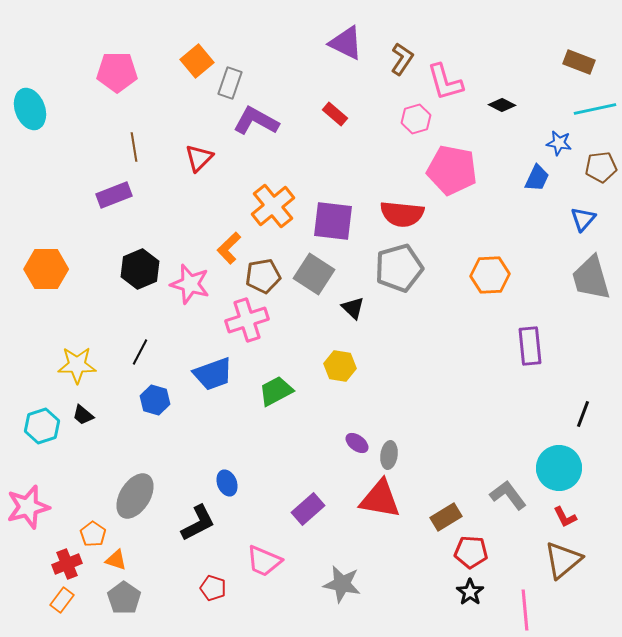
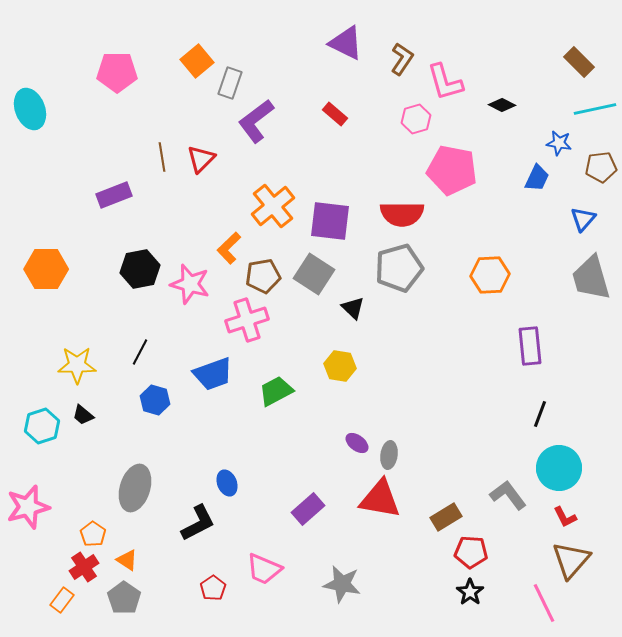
brown rectangle at (579, 62): rotated 24 degrees clockwise
purple L-shape at (256, 121): rotated 66 degrees counterclockwise
brown line at (134, 147): moved 28 px right, 10 px down
red triangle at (199, 158): moved 2 px right, 1 px down
red semicircle at (402, 214): rotated 6 degrees counterclockwise
purple square at (333, 221): moved 3 px left
black hexagon at (140, 269): rotated 12 degrees clockwise
black line at (583, 414): moved 43 px left
gray ellipse at (135, 496): moved 8 px up; rotated 15 degrees counterclockwise
orange triangle at (116, 560): moved 11 px right; rotated 15 degrees clockwise
brown triangle at (563, 560): moved 8 px right; rotated 9 degrees counterclockwise
pink trapezoid at (264, 561): moved 8 px down
red cross at (67, 564): moved 17 px right, 3 px down; rotated 12 degrees counterclockwise
red pentagon at (213, 588): rotated 20 degrees clockwise
pink line at (525, 610): moved 19 px right, 7 px up; rotated 21 degrees counterclockwise
